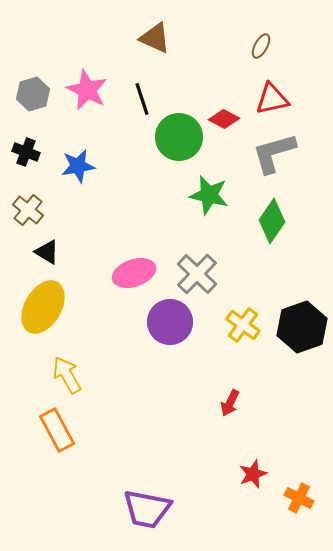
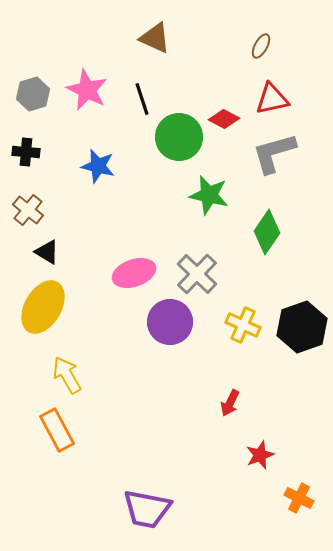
black cross: rotated 16 degrees counterclockwise
blue star: moved 20 px right; rotated 24 degrees clockwise
green diamond: moved 5 px left, 11 px down
yellow cross: rotated 12 degrees counterclockwise
red star: moved 7 px right, 19 px up
